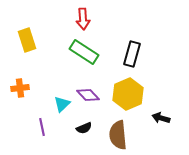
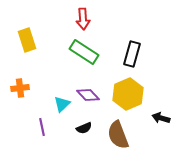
brown semicircle: rotated 16 degrees counterclockwise
